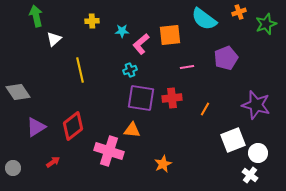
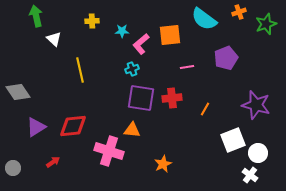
white triangle: rotated 35 degrees counterclockwise
cyan cross: moved 2 px right, 1 px up
red diamond: rotated 32 degrees clockwise
